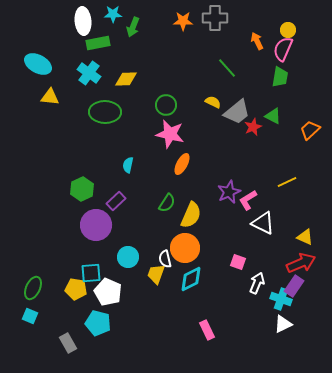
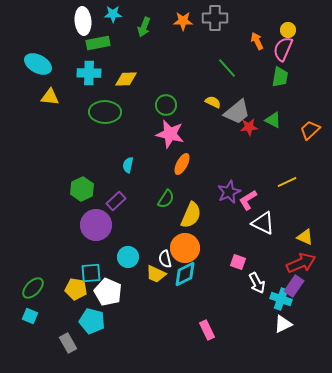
green arrow at (133, 27): moved 11 px right
cyan cross at (89, 73): rotated 35 degrees counterclockwise
green triangle at (273, 116): moved 4 px down
red star at (253, 127): moved 4 px left; rotated 18 degrees clockwise
green semicircle at (167, 203): moved 1 px left, 4 px up
yellow trapezoid at (156, 274): rotated 85 degrees counterclockwise
cyan diamond at (191, 279): moved 6 px left, 5 px up
white arrow at (257, 283): rotated 130 degrees clockwise
green ellipse at (33, 288): rotated 20 degrees clockwise
cyan pentagon at (98, 323): moved 6 px left, 2 px up
